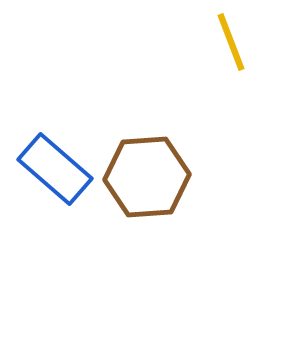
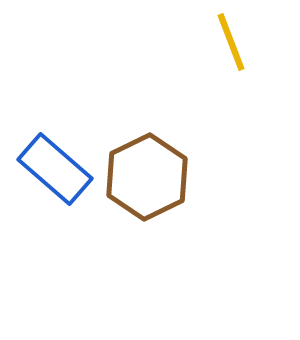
brown hexagon: rotated 22 degrees counterclockwise
